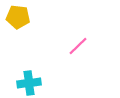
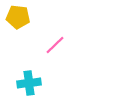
pink line: moved 23 px left, 1 px up
